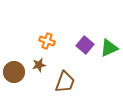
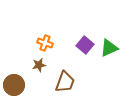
orange cross: moved 2 px left, 2 px down
brown circle: moved 13 px down
